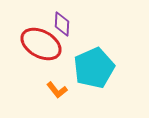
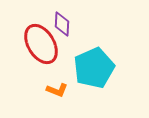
red ellipse: rotated 30 degrees clockwise
orange L-shape: rotated 30 degrees counterclockwise
